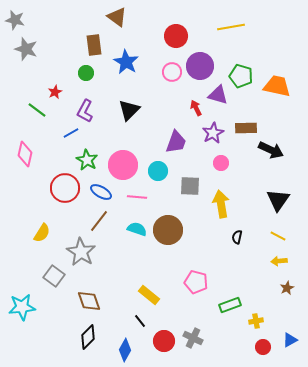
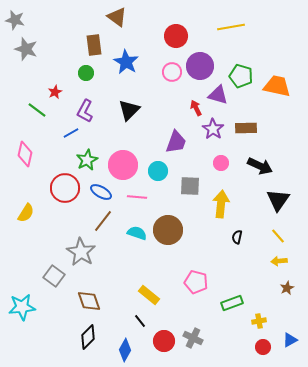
purple star at (213, 133): moved 4 px up; rotated 10 degrees counterclockwise
black arrow at (271, 150): moved 11 px left, 16 px down
green star at (87, 160): rotated 15 degrees clockwise
yellow arrow at (221, 204): rotated 16 degrees clockwise
brown line at (99, 221): moved 4 px right
cyan semicircle at (137, 229): moved 4 px down
yellow semicircle at (42, 233): moved 16 px left, 20 px up
yellow line at (278, 236): rotated 21 degrees clockwise
green rectangle at (230, 305): moved 2 px right, 2 px up
yellow cross at (256, 321): moved 3 px right
